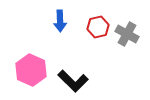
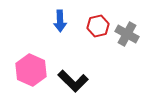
red hexagon: moved 1 px up
